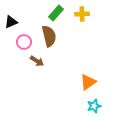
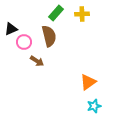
black triangle: moved 7 px down
